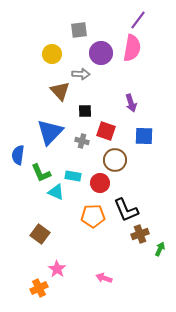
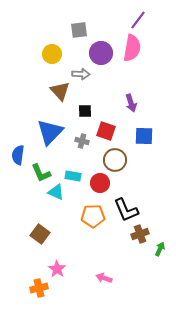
orange cross: rotated 12 degrees clockwise
